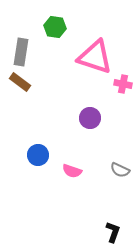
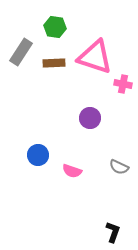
gray rectangle: rotated 24 degrees clockwise
brown rectangle: moved 34 px right, 19 px up; rotated 40 degrees counterclockwise
gray semicircle: moved 1 px left, 3 px up
